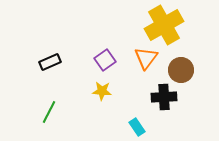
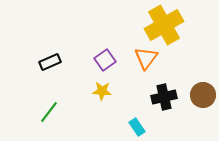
brown circle: moved 22 px right, 25 px down
black cross: rotated 10 degrees counterclockwise
green line: rotated 10 degrees clockwise
